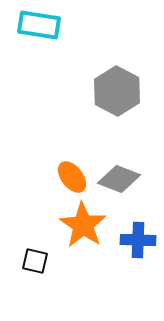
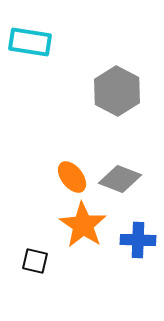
cyan rectangle: moved 9 px left, 17 px down
gray diamond: moved 1 px right
